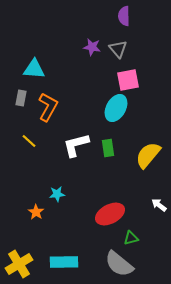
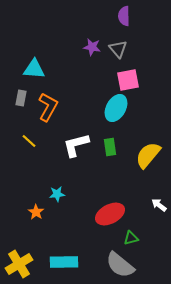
green rectangle: moved 2 px right, 1 px up
gray semicircle: moved 1 px right, 1 px down
